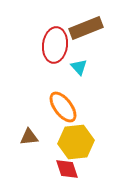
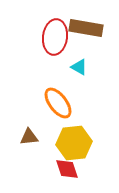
brown rectangle: rotated 32 degrees clockwise
red ellipse: moved 8 px up
cyan triangle: rotated 18 degrees counterclockwise
orange ellipse: moved 5 px left, 4 px up
yellow hexagon: moved 2 px left, 1 px down
